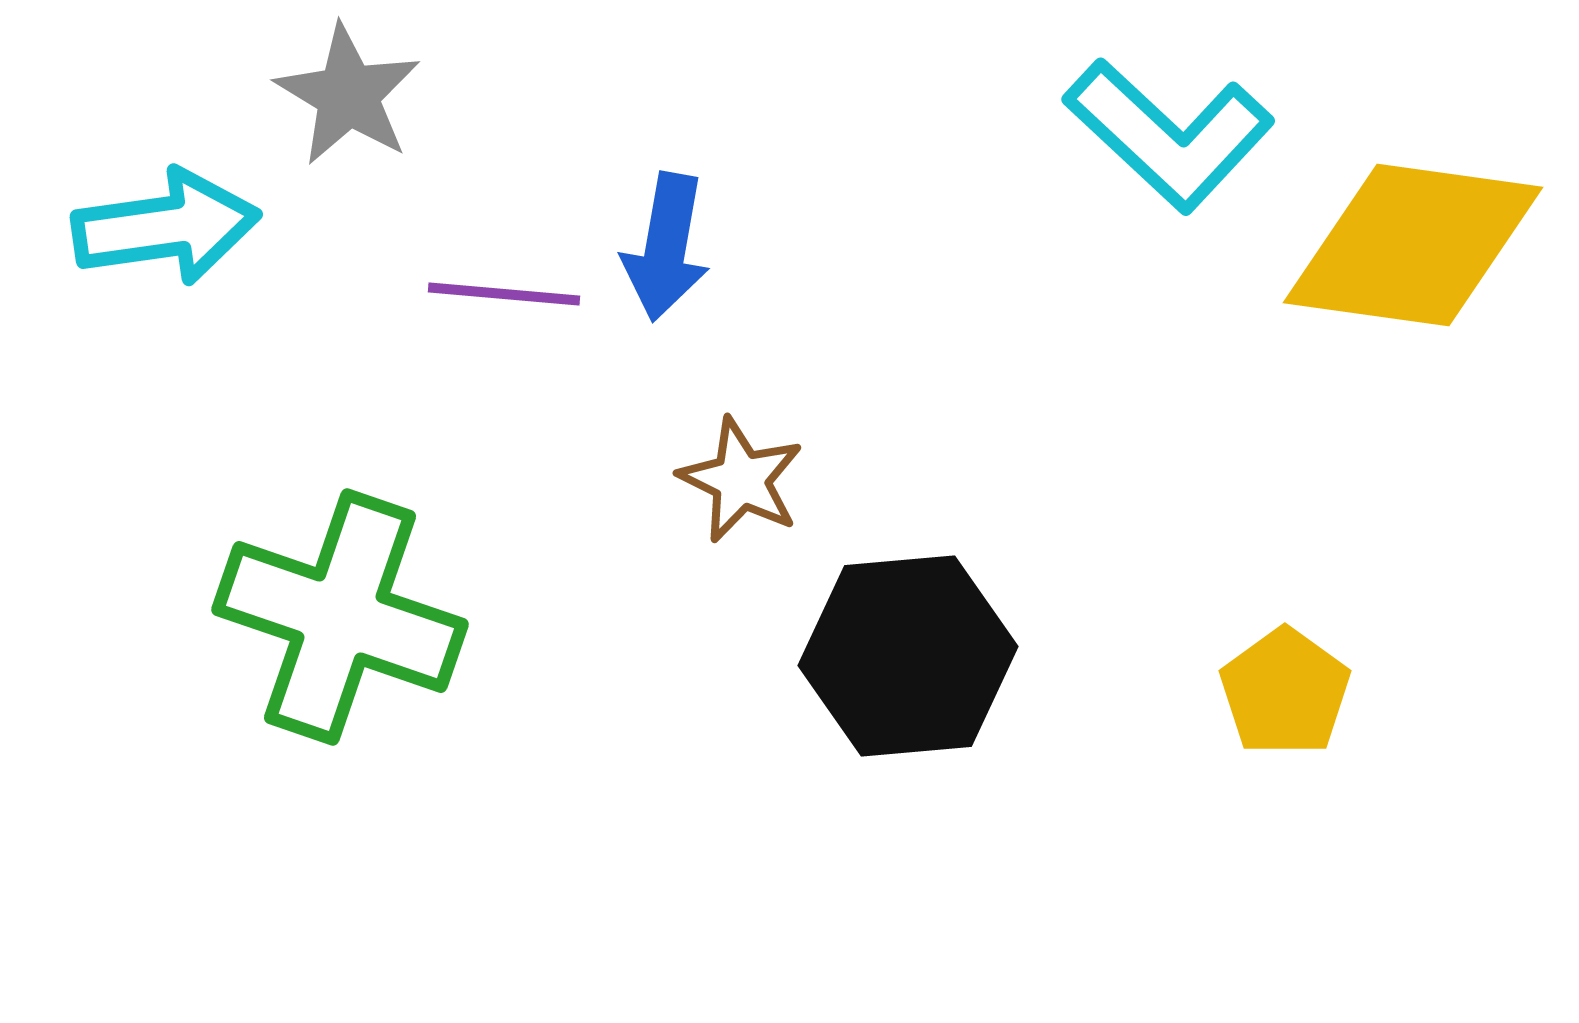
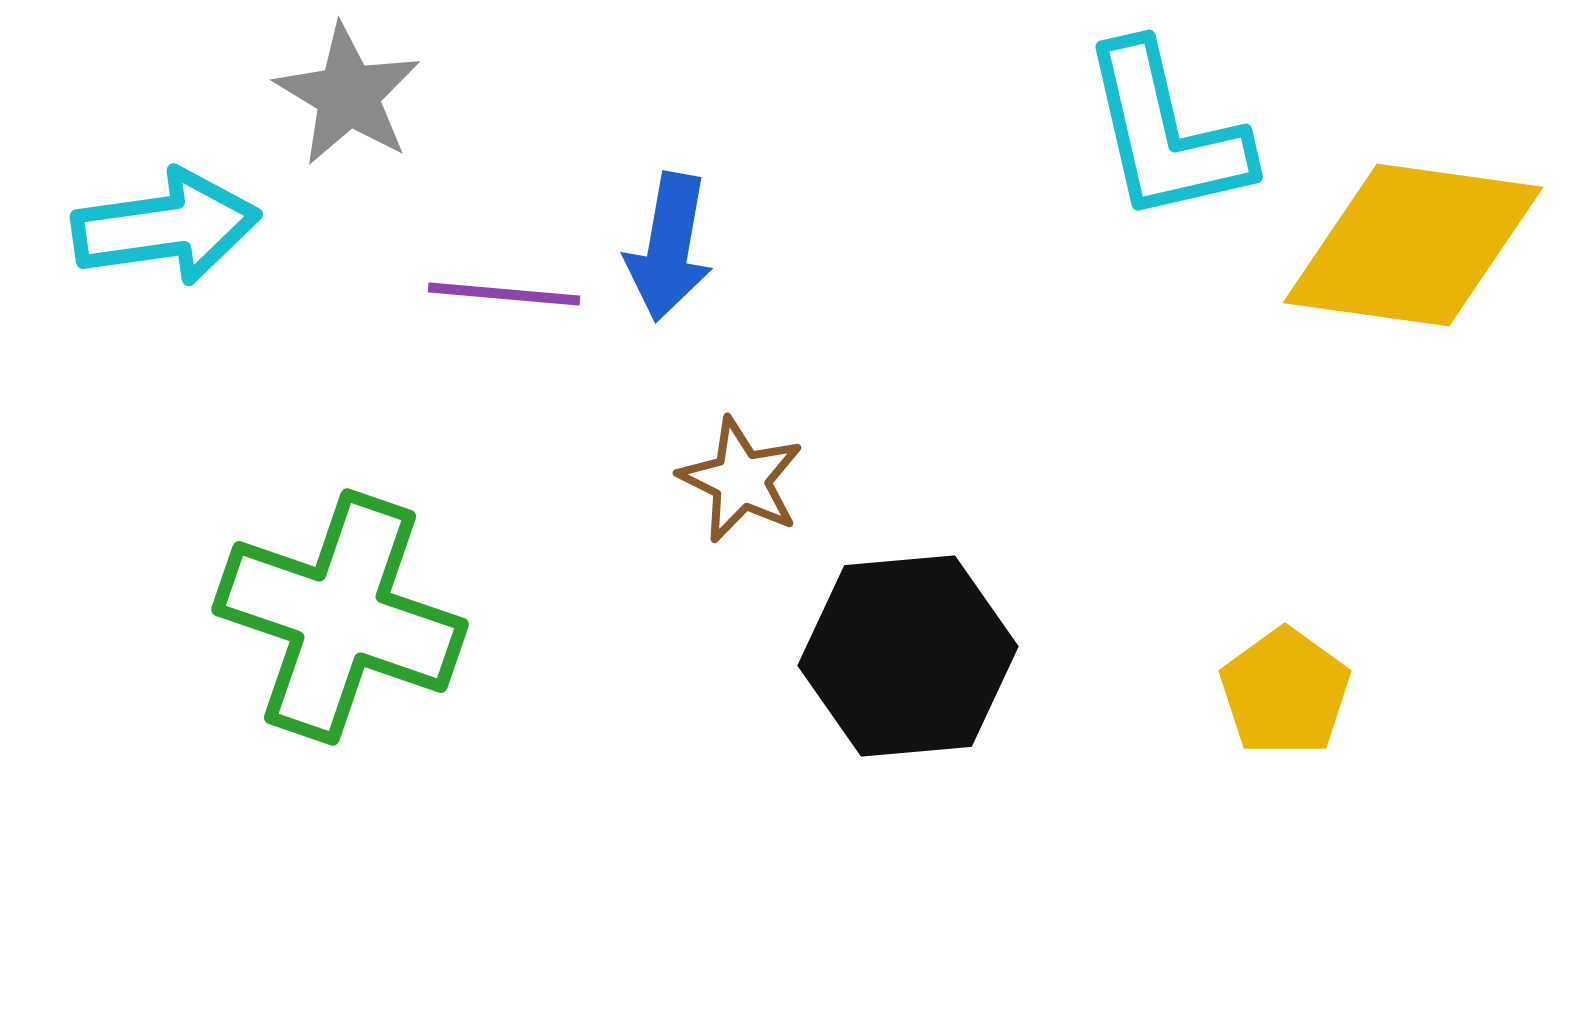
cyan L-shape: moved 3 px left, 2 px up; rotated 34 degrees clockwise
blue arrow: moved 3 px right
